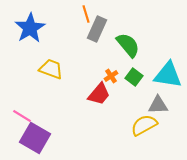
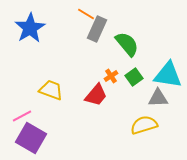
orange line: rotated 42 degrees counterclockwise
green semicircle: moved 1 px left, 1 px up
yellow trapezoid: moved 21 px down
green square: rotated 18 degrees clockwise
red trapezoid: moved 3 px left, 1 px down
gray triangle: moved 7 px up
pink line: rotated 60 degrees counterclockwise
yellow semicircle: rotated 12 degrees clockwise
purple square: moved 4 px left
